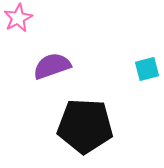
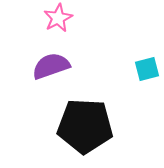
pink star: moved 40 px right
purple semicircle: moved 1 px left
